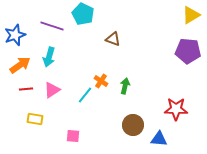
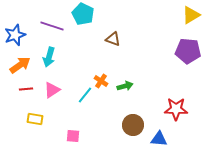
green arrow: rotated 63 degrees clockwise
